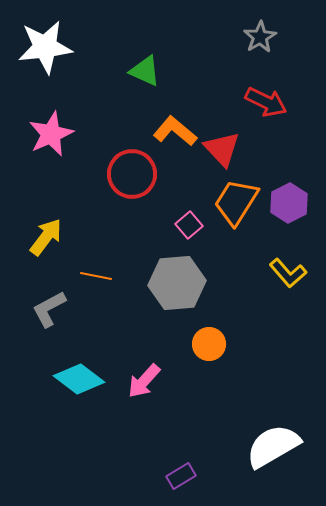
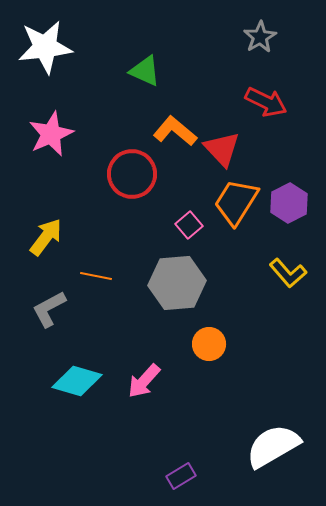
cyan diamond: moved 2 px left, 2 px down; rotated 21 degrees counterclockwise
